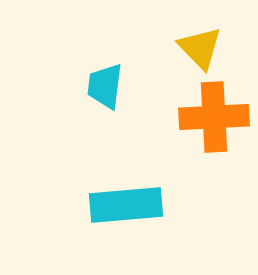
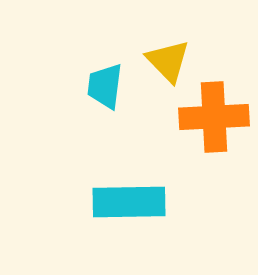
yellow triangle: moved 32 px left, 13 px down
cyan rectangle: moved 3 px right, 3 px up; rotated 4 degrees clockwise
